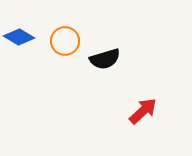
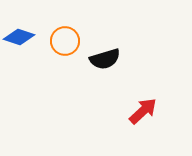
blue diamond: rotated 12 degrees counterclockwise
